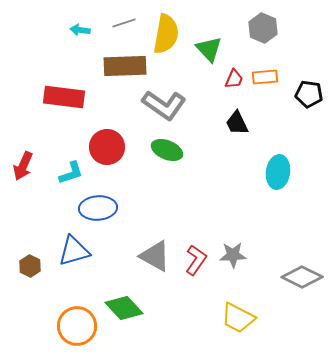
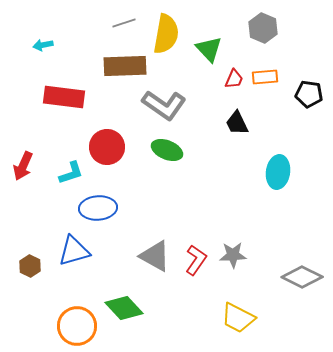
cyan arrow: moved 37 px left, 15 px down; rotated 18 degrees counterclockwise
